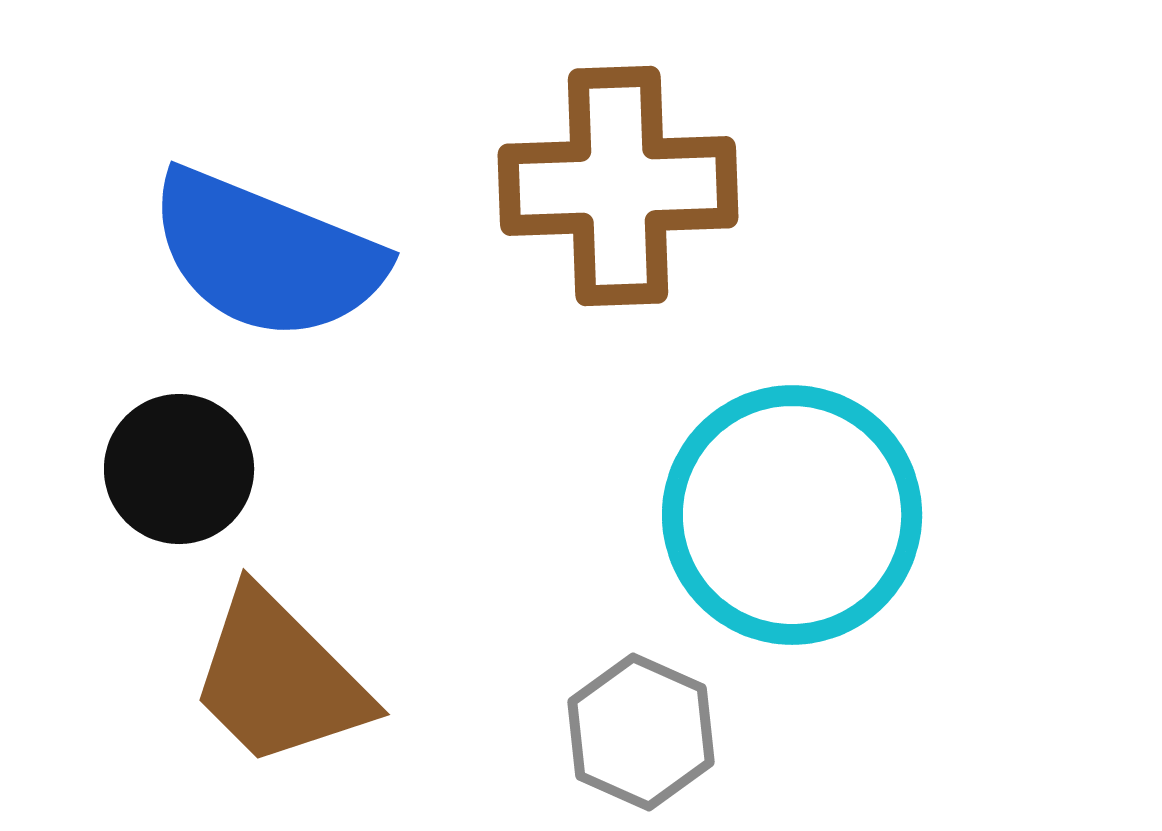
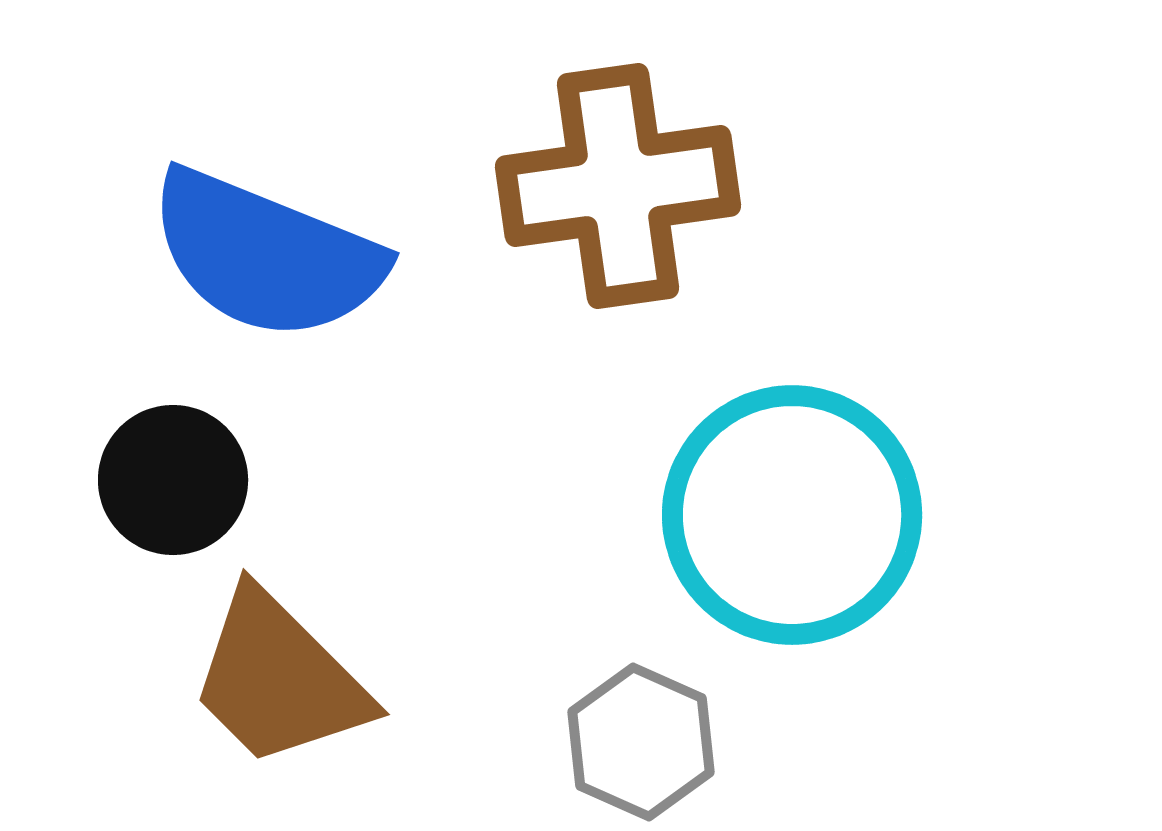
brown cross: rotated 6 degrees counterclockwise
black circle: moved 6 px left, 11 px down
gray hexagon: moved 10 px down
